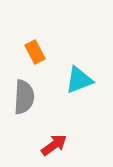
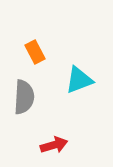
red arrow: rotated 20 degrees clockwise
